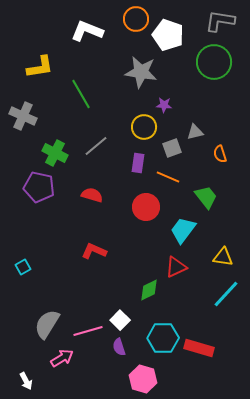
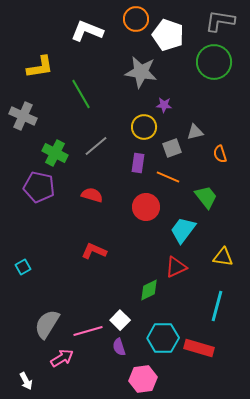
cyan line: moved 9 px left, 12 px down; rotated 28 degrees counterclockwise
pink hexagon: rotated 24 degrees counterclockwise
